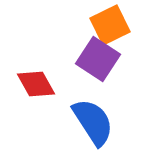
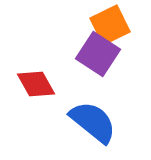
purple square: moved 5 px up
blue semicircle: rotated 18 degrees counterclockwise
